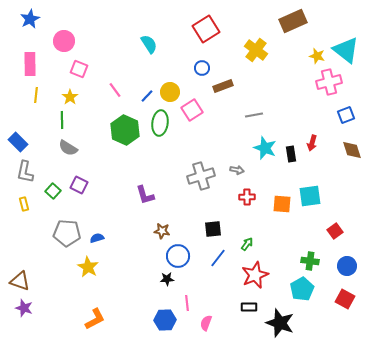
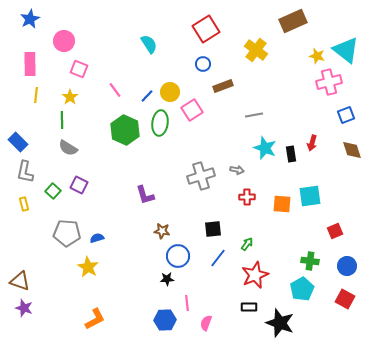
blue circle at (202, 68): moved 1 px right, 4 px up
red square at (335, 231): rotated 14 degrees clockwise
